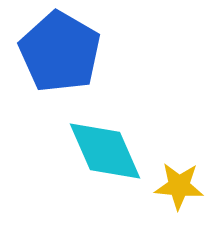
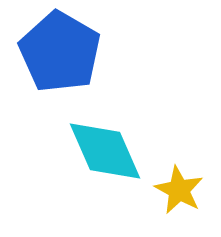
yellow star: moved 4 px down; rotated 24 degrees clockwise
